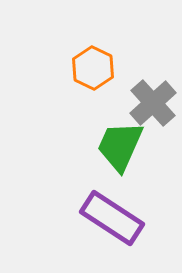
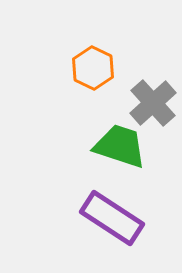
green trapezoid: rotated 84 degrees clockwise
